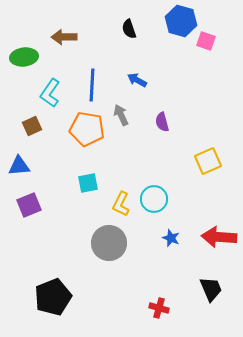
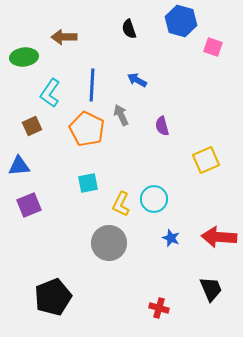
pink square: moved 7 px right, 6 px down
purple semicircle: moved 4 px down
orange pentagon: rotated 16 degrees clockwise
yellow square: moved 2 px left, 1 px up
